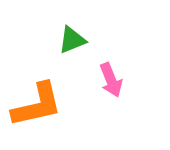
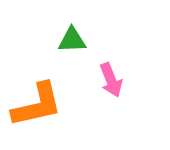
green triangle: rotated 20 degrees clockwise
